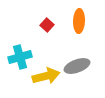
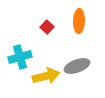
red square: moved 2 px down
